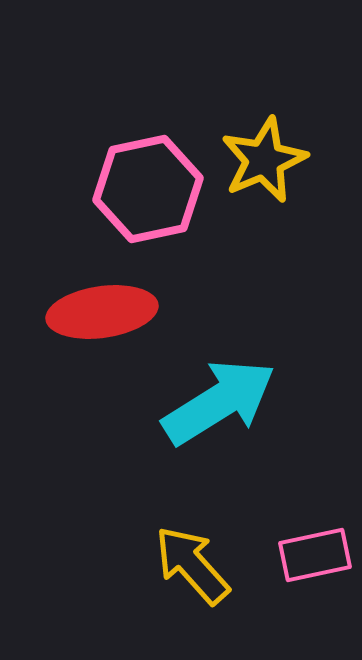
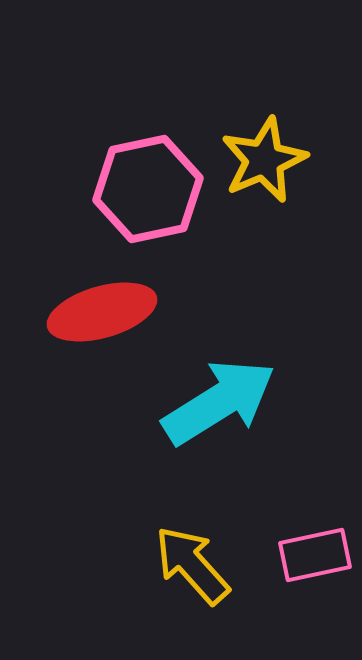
red ellipse: rotated 8 degrees counterclockwise
